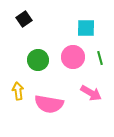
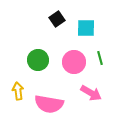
black square: moved 33 px right
pink circle: moved 1 px right, 5 px down
